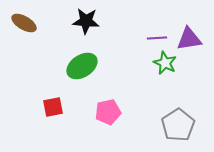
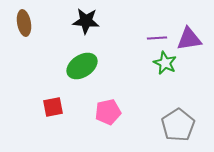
brown ellipse: rotated 50 degrees clockwise
